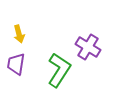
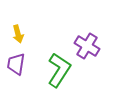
yellow arrow: moved 1 px left
purple cross: moved 1 px left, 1 px up
